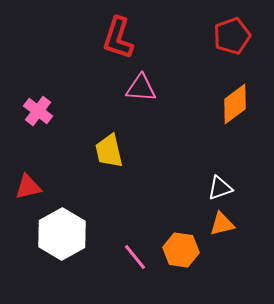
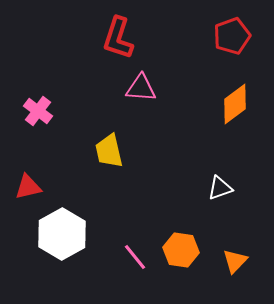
orange triangle: moved 13 px right, 37 px down; rotated 32 degrees counterclockwise
